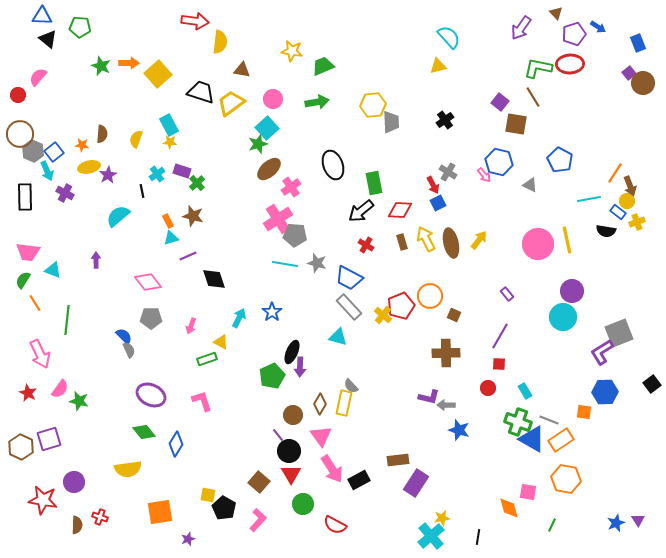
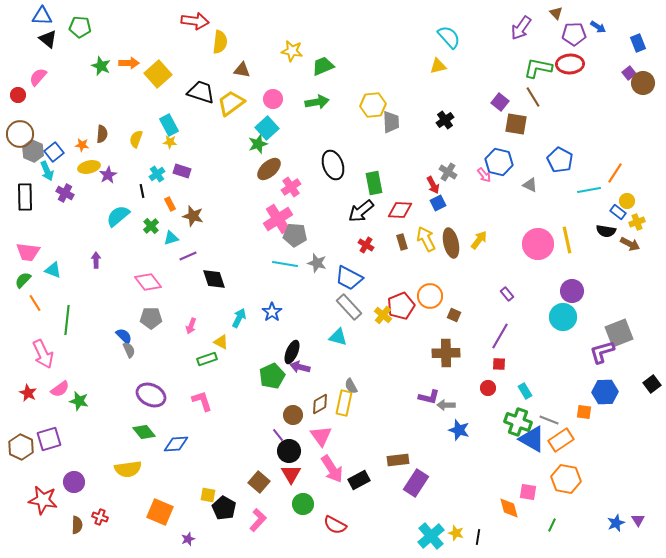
purple pentagon at (574, 34): rotated 15 degrees clockwise
green cross at (197, 183): moved 46 px left, 43 px down
brown arrow at (630, 186): moved 58 px down; rotated 42 degrees counterclockwise
cyan line at (589, 199): moved 9 px up
orange rectangle at (168, 221): moved 2 px right, 17 px up
green semicircle at (23, 280): rotated 12 degrees clockwise
purple L-shape at (602, 352): rotated 16 degrees clockwise
pink arrow at (40, 354): moved 3 px right
purple arrow at (300, 367): rotated 102 degrees clockwise
gray semicircle at (351, 386): rotated 14 degrees clockwise
pink semicircle at (60, 389): rotated 18 degrees clockwise
brown diamond at (320, 404): rotated 30 degrees clockwise
blue diamond at (176, 444): rotated 55 degrees clockwise
orange square at (160, 512): rotated 32 degrees clockwise
yellow star at (442, 518): moved 14 px right, 15 px down; rotated 28 degrees clockwise
